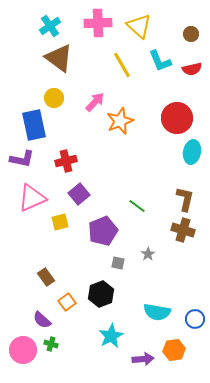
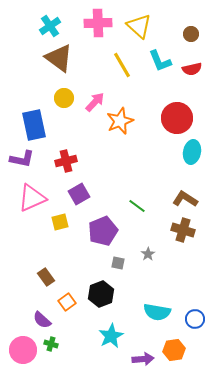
yellow circle: moved 10 px right
purple square: rotated 10 degrees clockwise
brown L-shape: rotated 70 degrees counterclockwise
